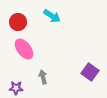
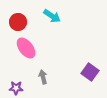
pink ellipse: moved 2 px right, 1 px up
